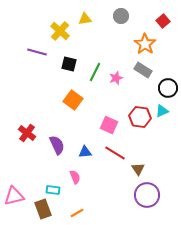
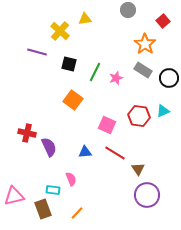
gray circle: moved 7 px right, 6 px up
black circle: moved 1 px right, 10 px up
cyan triangle: moved 1 px right
red hexagon: moved 1 px left, 1 px up
pink square: moved 2 px left
red cross: rotated 24 degrees counterclockwise
purple semicircle: moved 8 px left, 2 px down
pink semicircle: moved 4 px left, 2 px down
orange line: rotated 16 degrees counterclockwise
